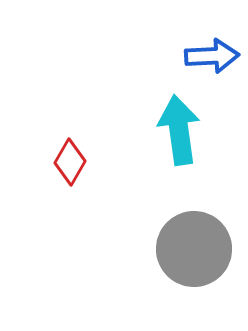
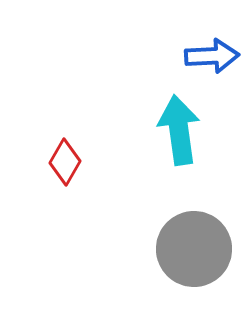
red diamond: moved 5 px left
